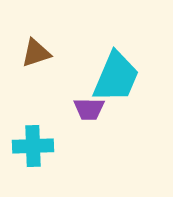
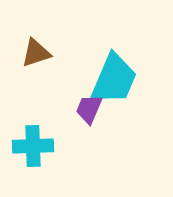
cyan trapezoid: moved 2 px left, 2 px down
purple trapezoid: rotated 112 degrees clockwise
